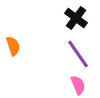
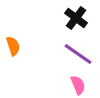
purple line: rotated 20 degrees counterclockwise
